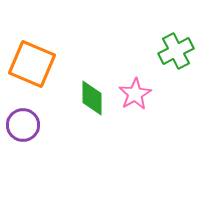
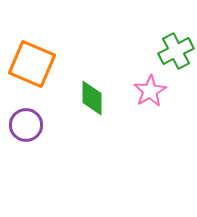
pink star: moved 15 px right, 3 px up
purple circle: moved 3 px right
